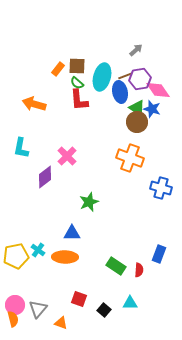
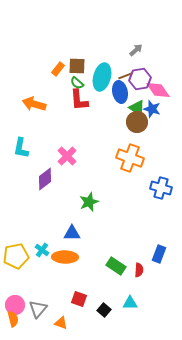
purple diamond: moved 2 px down
cyan cross: moved 4 px right
